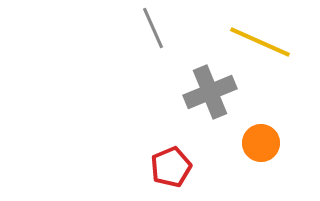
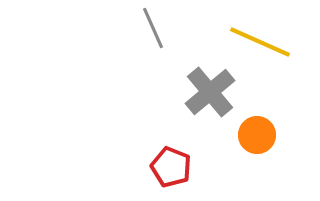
gray cross: rotated 18 degrees counterclockwise
orange circle: moved 4 px left, 8 px up
red pentagon: rotated 27 degrees counterclockwise
